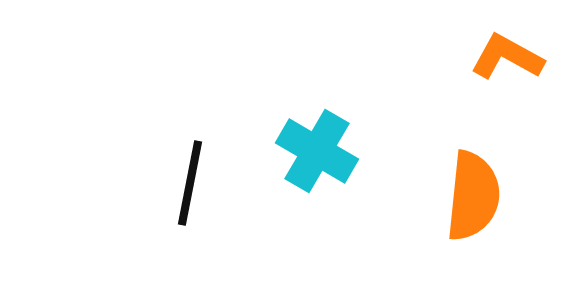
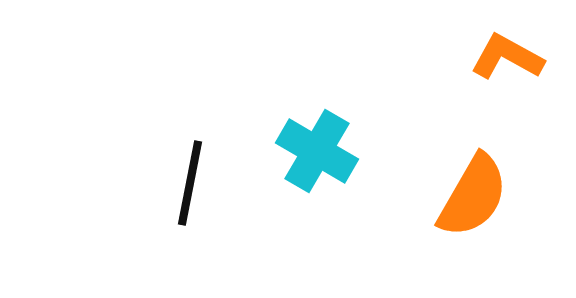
orange semicircle: rotated 24 degrees clockwise
